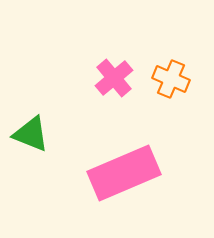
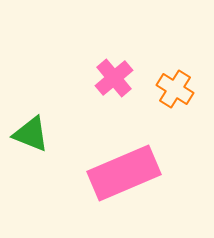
orange cross: moved 4 px right, 10 px down; rotated 9 degrees clockwise
